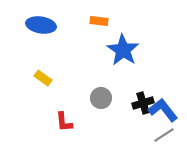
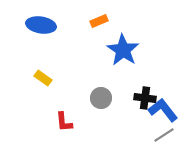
orange rectangle: rotated 30 degrees counterclockwise
black cross: moved 2 px right, 5 px up; rotated 25 degrees clockwise
